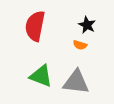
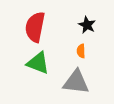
red semicircle: moved 1 px down
orange semicircle: moved 1 px right, 6 px down; rotated 72 degrees clockwise
green triangle: moved 3 px left, 13 px up
